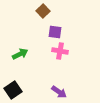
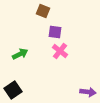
brown square: rotated 24 degrees counterclockwise
pink cross: rotated 28 degrees clockwise
purple arrow: moved 29 px right; rotated 28 degrees counterclockwise
